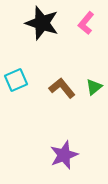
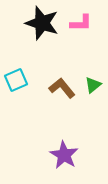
pink L-shape: moved 5 px left; rotated 130 degrees counterclockwise
green triangle: moved 1 px left, 2 px up
purple star: rotated 20 degrees counterclockwise
